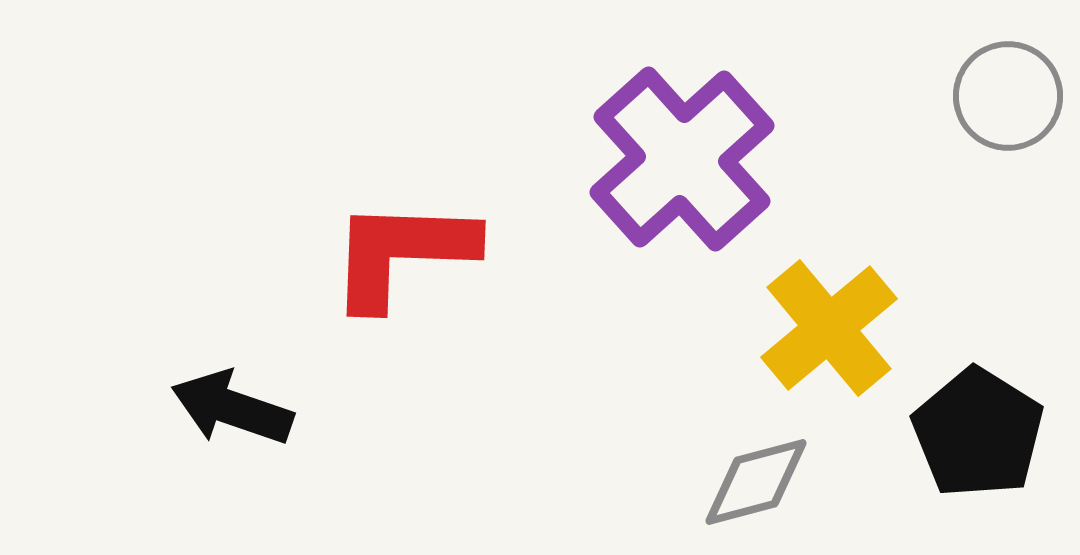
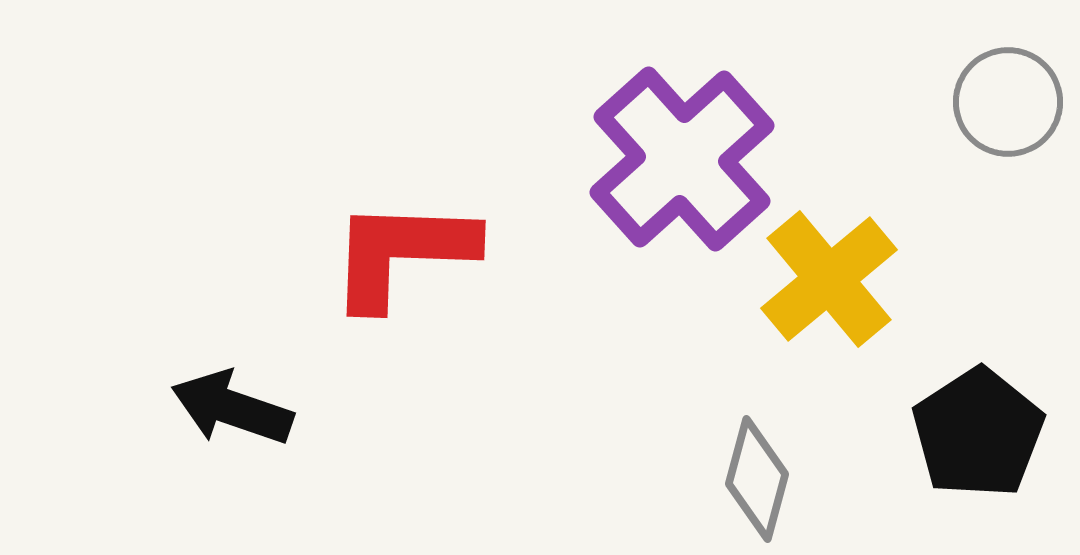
gray circle: moved 6 px down
yellow cross: moved 49 px up
black pentagon: rotated 7 degrees clockwise
gray diamond: moved 1 px right, 3 px up; rotated 60 degrees counterclockwise
